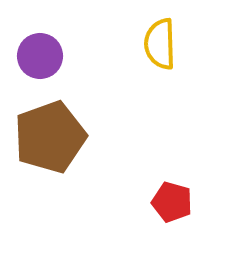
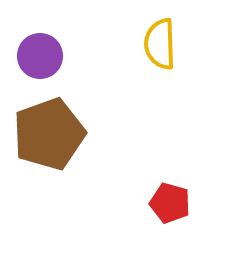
brown pentagon: moved 1 px left, 3 px up
red pentagon: moved 2 px left, 1 px down
